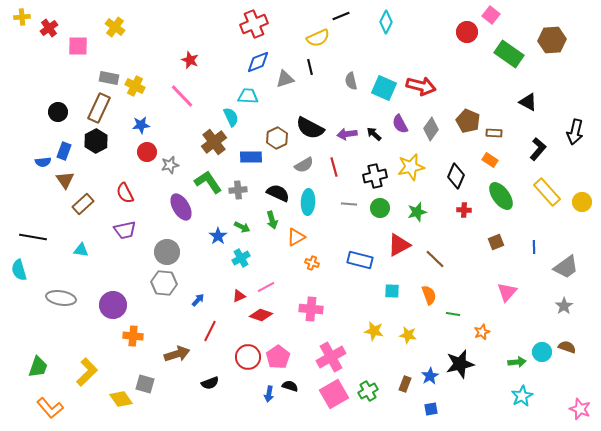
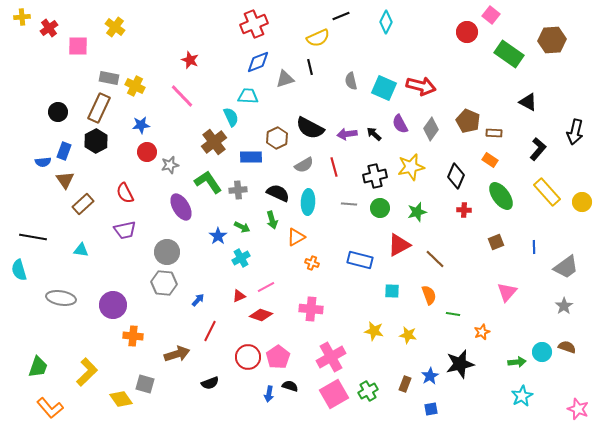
pink star at (580, 409): moved 2 px left
